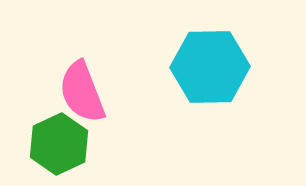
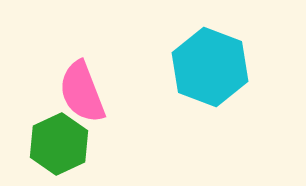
cyan hexagon: rotated 22 degrees clockwise
